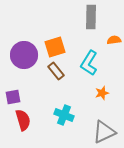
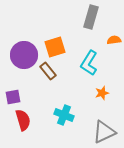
gray rectangle: rotated 15 degrees clockwise
brown rectangle: moved 8 px left
